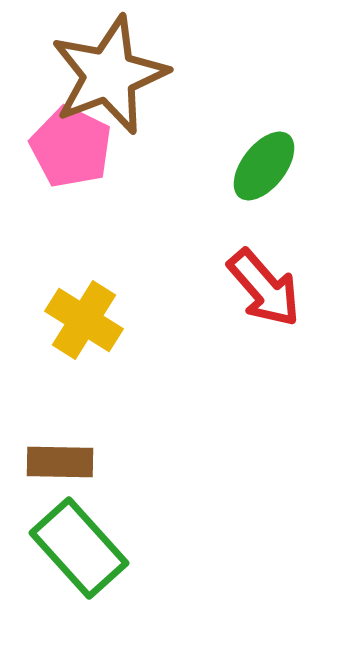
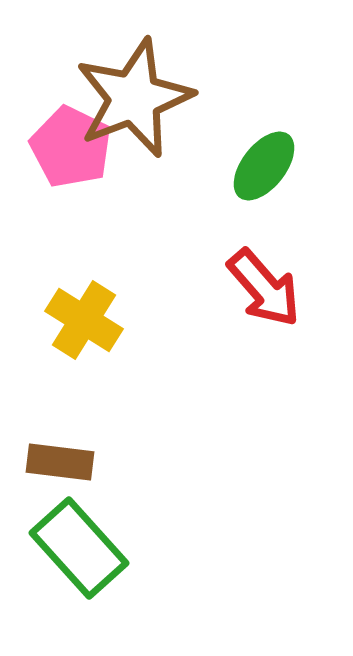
brown star: moved 25 px right, 23 px down
brown rectangle: rotated 6 degrees clockwise
